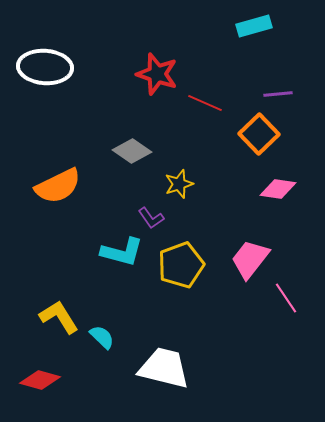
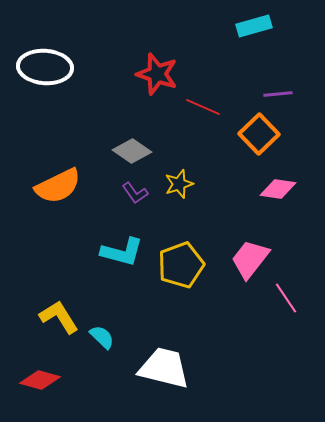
red line: moved 2 px left, 4 px down
purple L-shape: moved 16 px left, 25 px up
